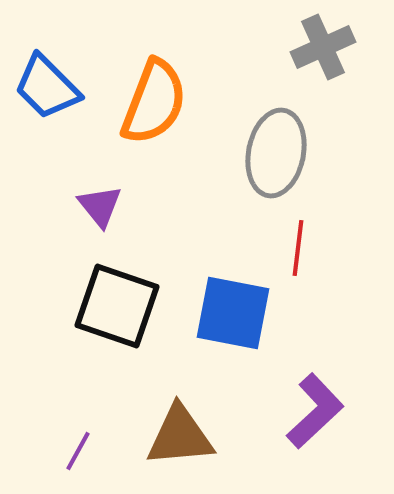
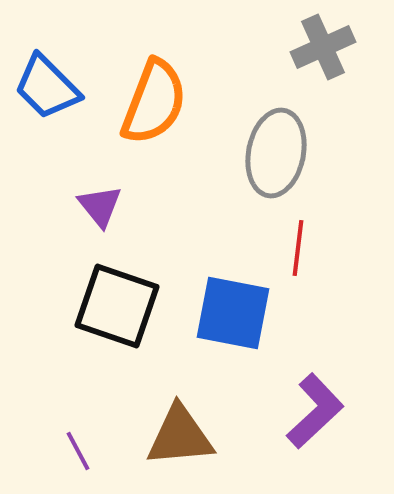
purple line: rotated 57 degrees counterclockwise
